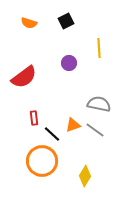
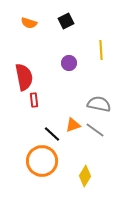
yellow line: moved 2 px right, 2 px down
red semicircle: rotated 64 degrees counterclockwise
red rectangle: moved 18 px up
